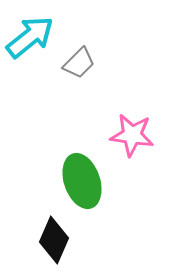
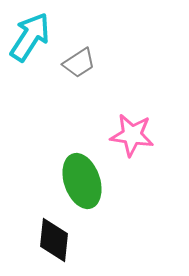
cyan arrow: rotated 18 degrees counterclockwise
gray trapezoid: rotated 12 degrees clockwise
black diamond: rotated 18 degrees counterclockwise
